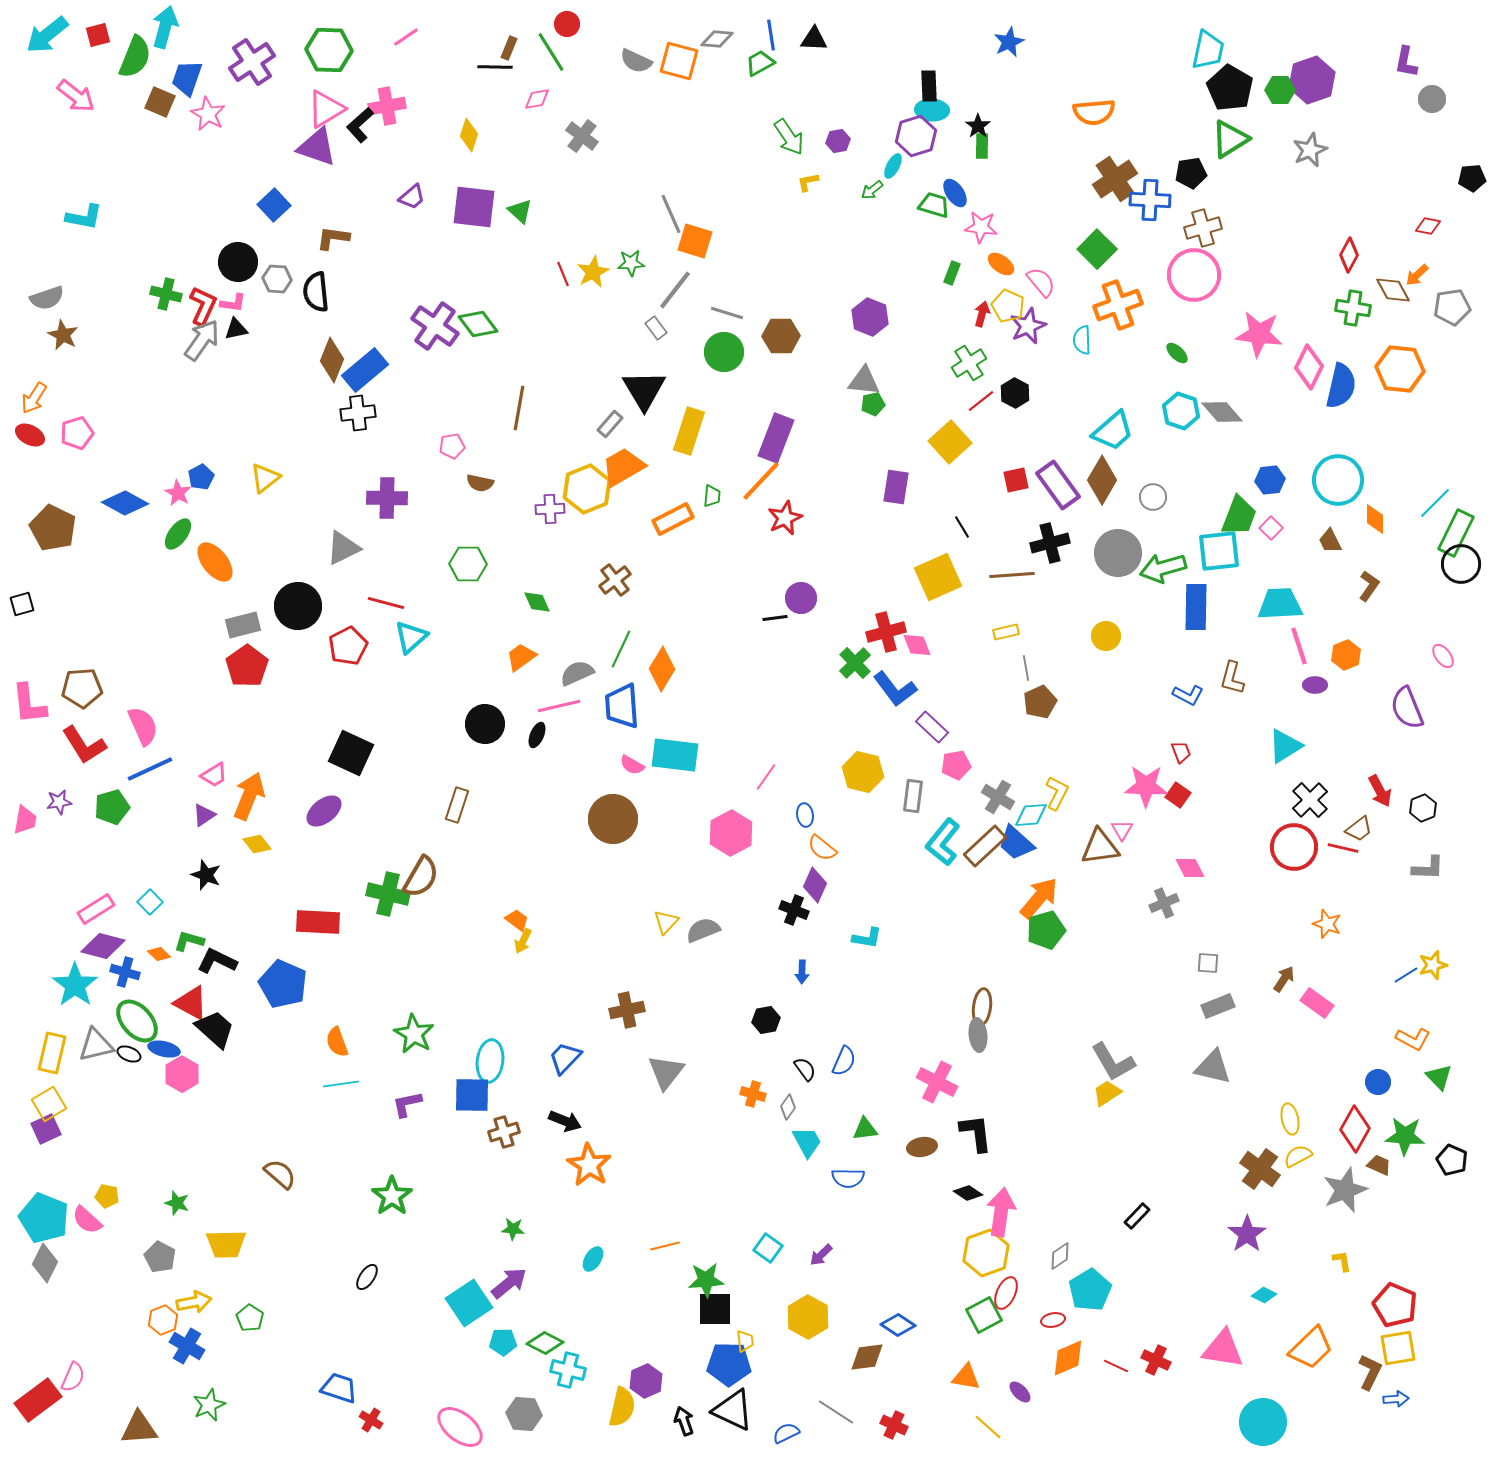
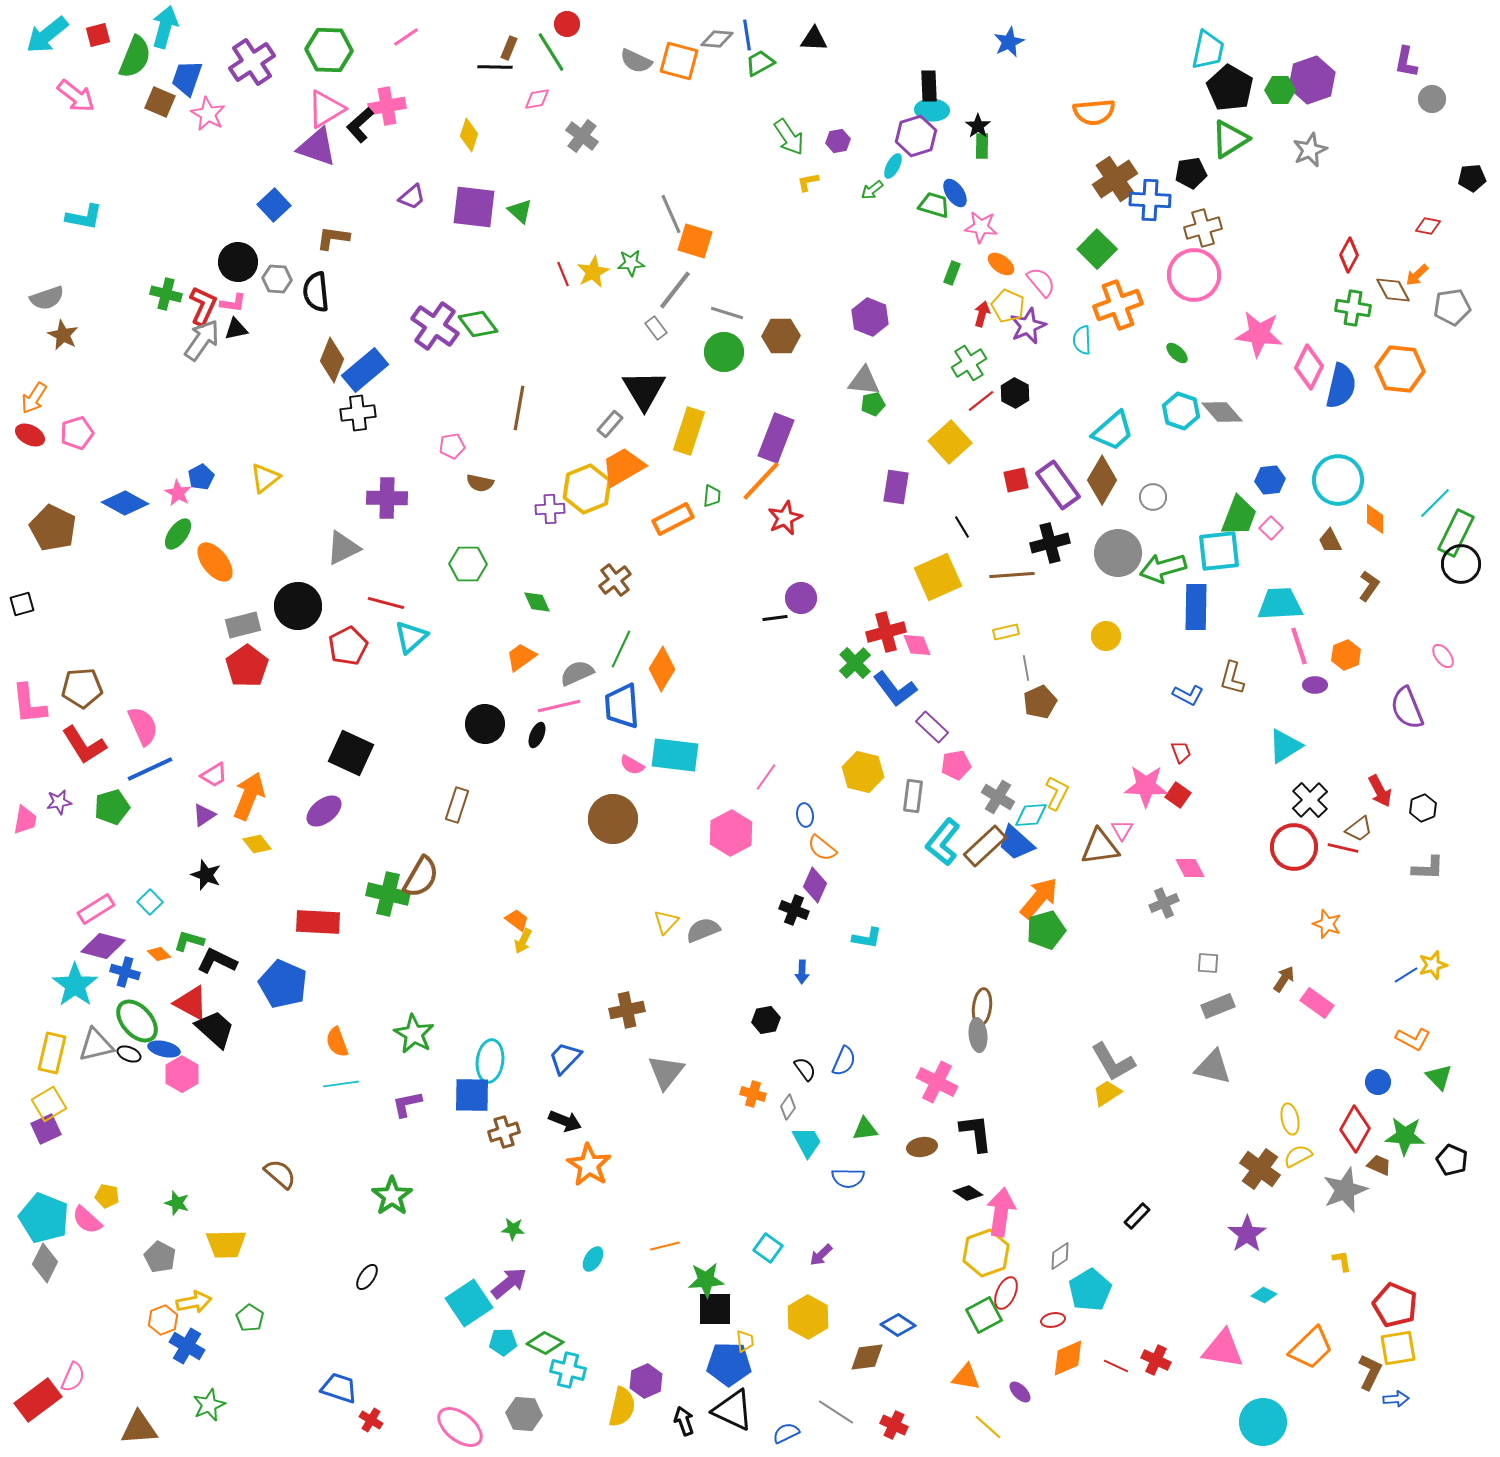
blue line at (771, 35): moved 24 px left
